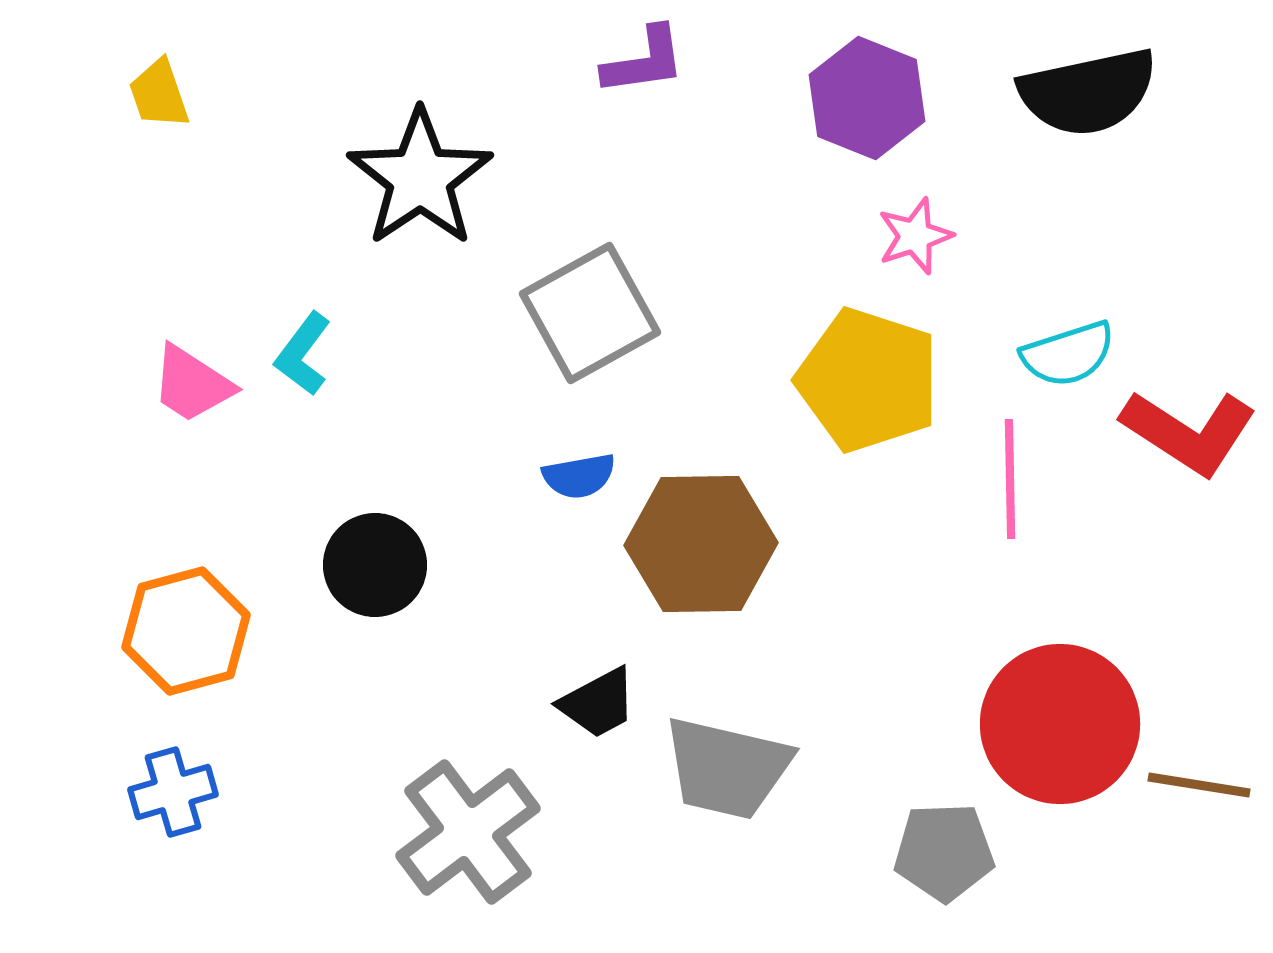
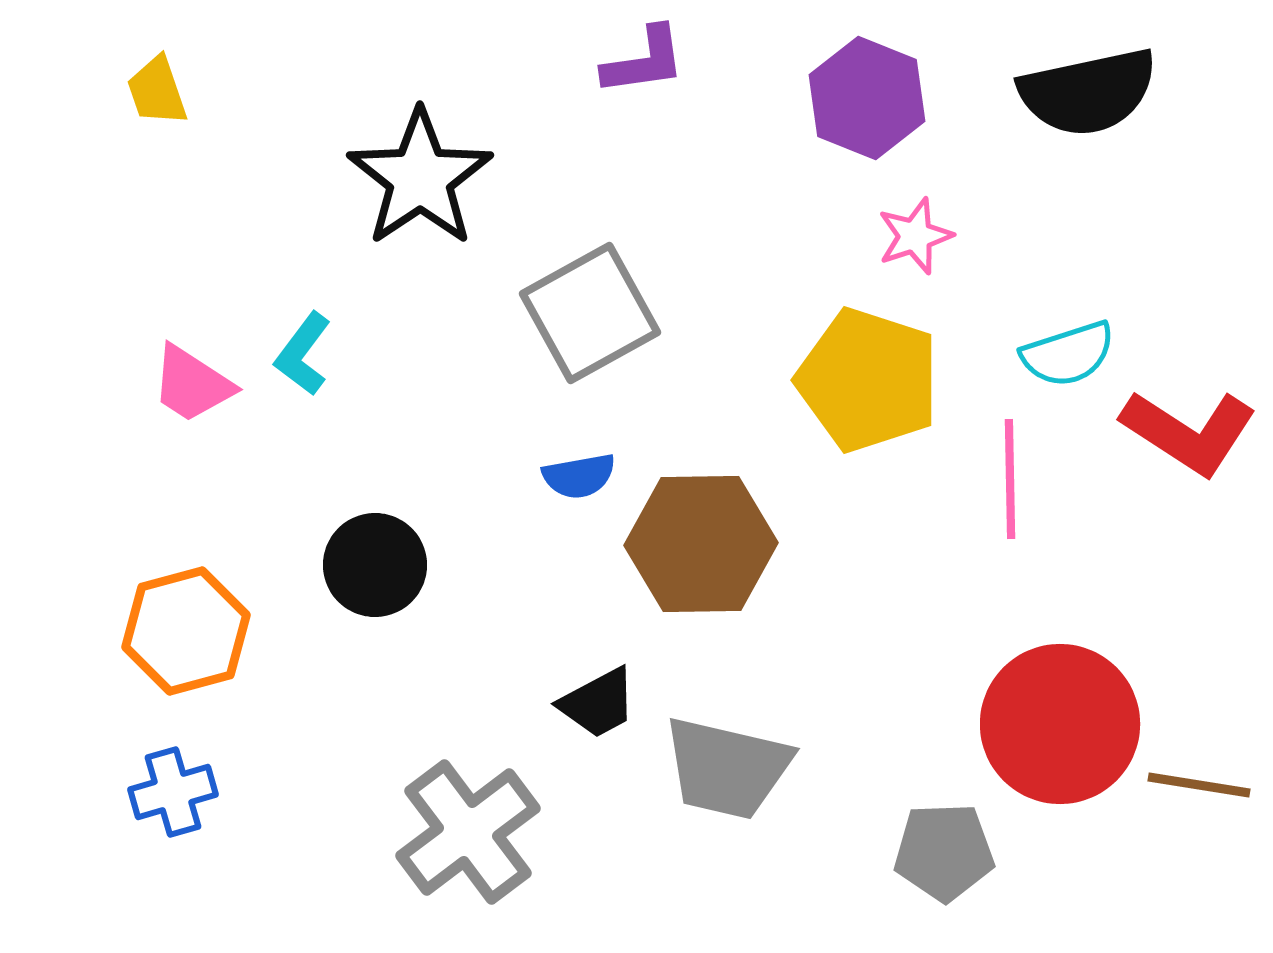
yellow trapezoid: moved 2 px left, 3 px up
